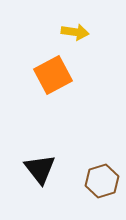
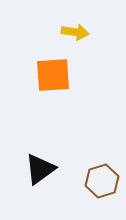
orange square: rotated 24 degrees clockwise
black triangle: rotated 32 degrees clockwise
